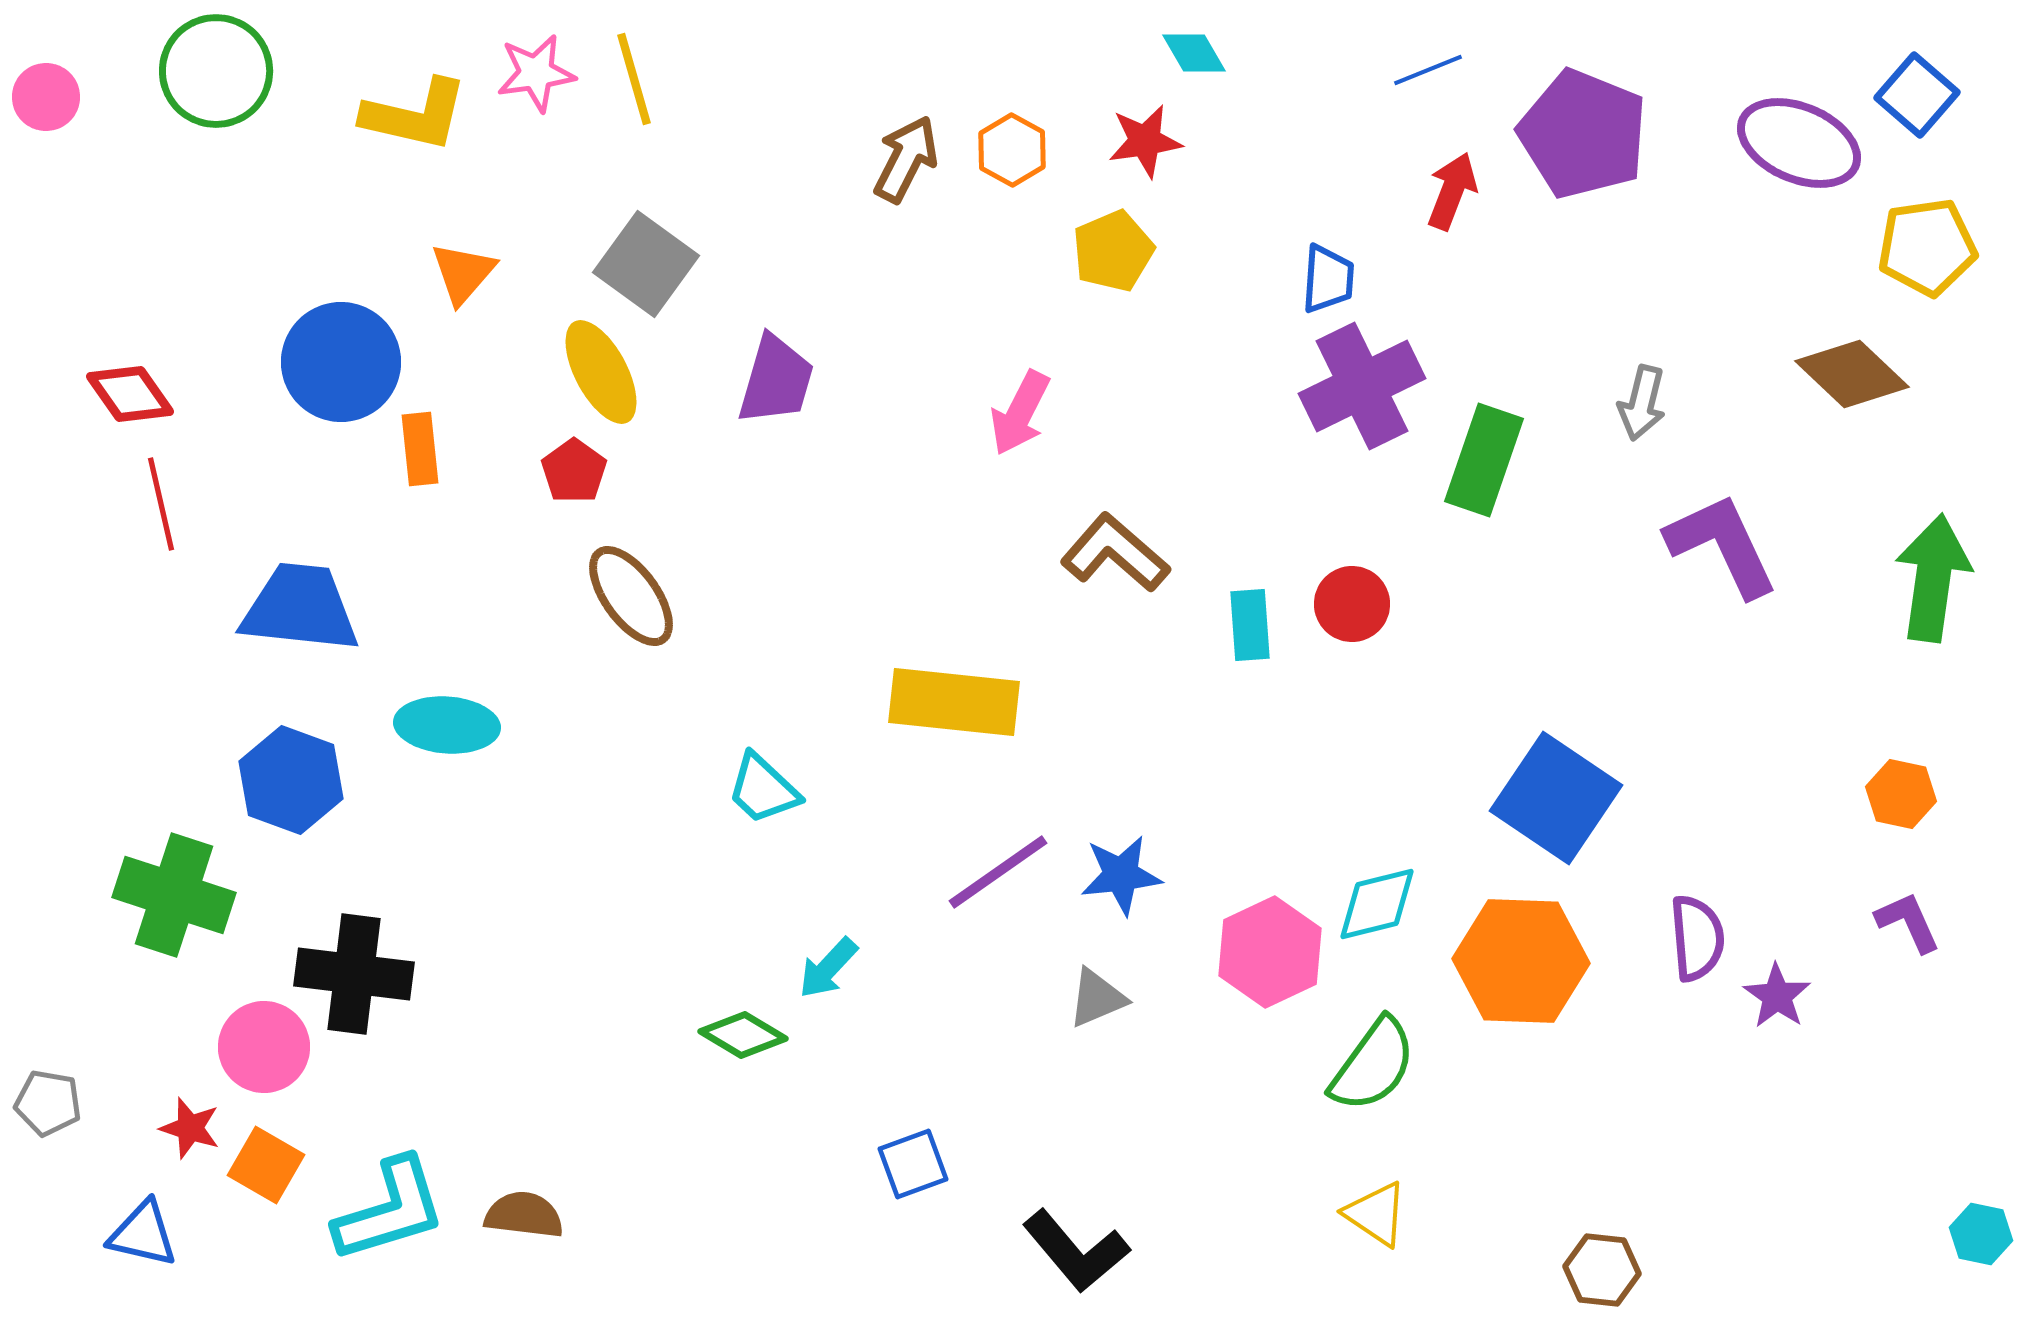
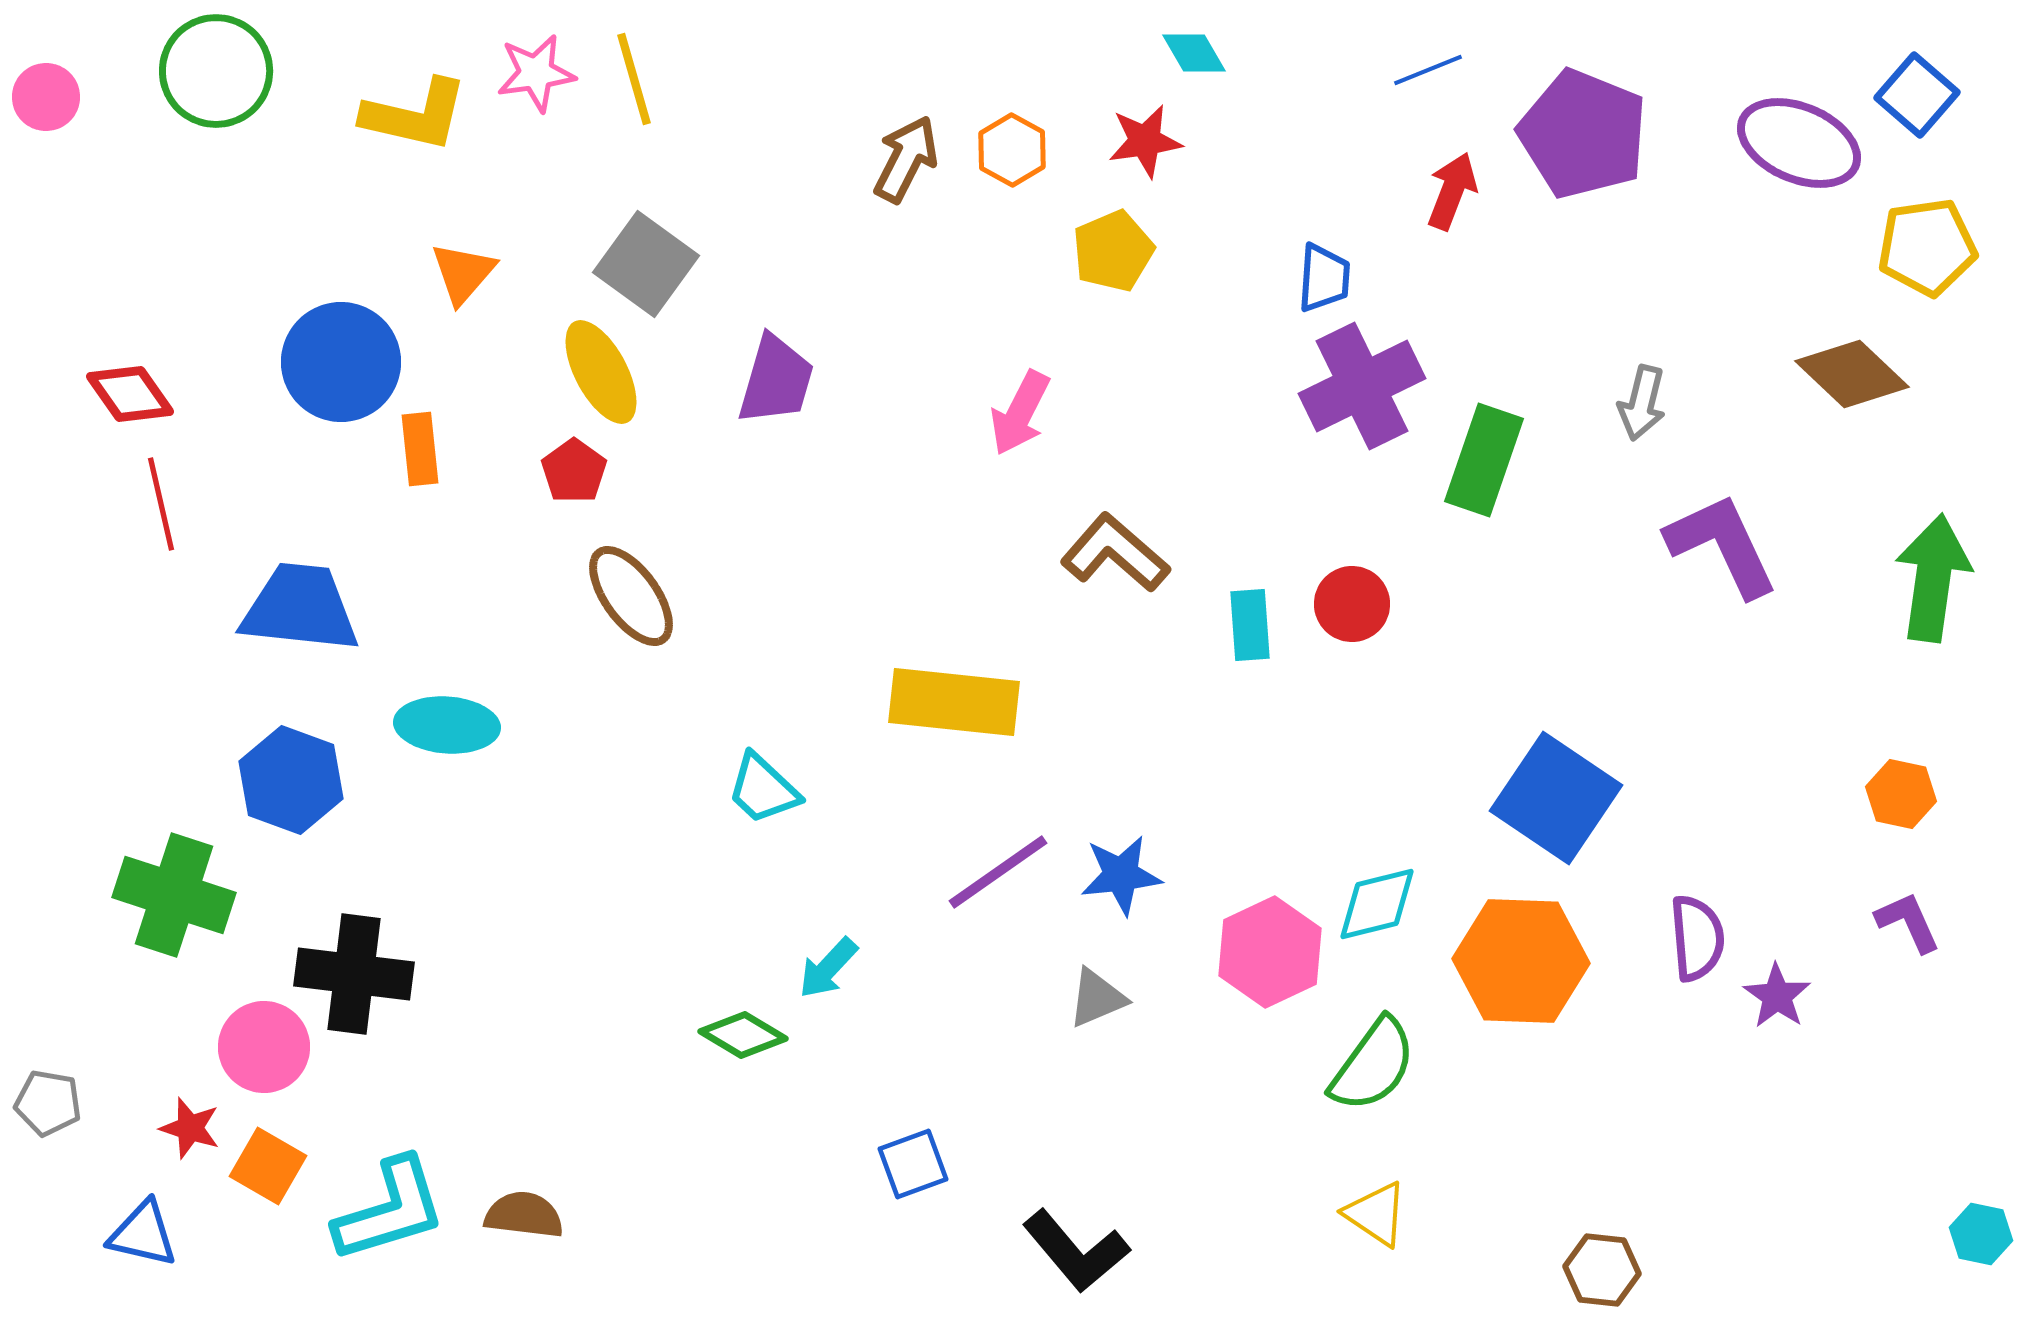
blue trapezoid at (1328, 279): moved 4 px left, 1 px up
orange square at (266, 1165): moved 2 px right, 1 px down
